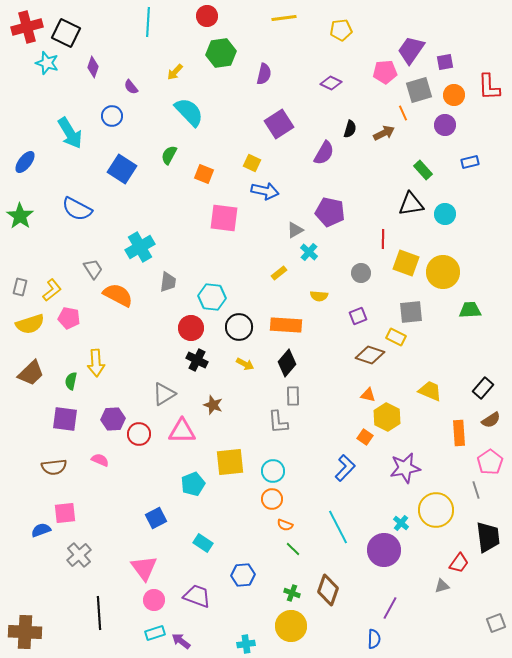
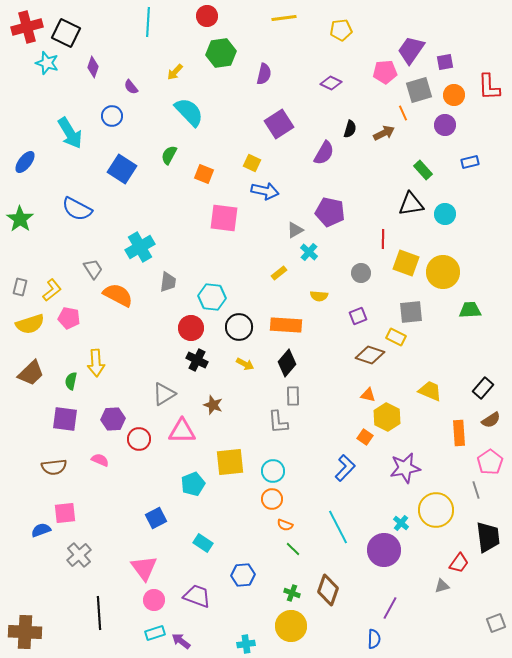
green star at (20, 216): moved 3 px down
red circle at (139, 434): moved 5 px down
